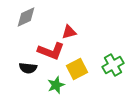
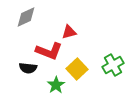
red L-shape: moved 2 px left
yellow square: rotated 15 degrees counterclockwise
green star: rotated 12 degrees counterclockwise
